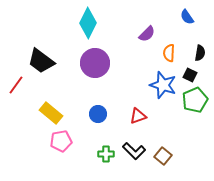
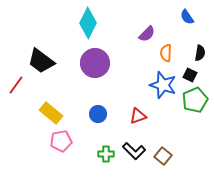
orange semicircle: moved 3 px left
